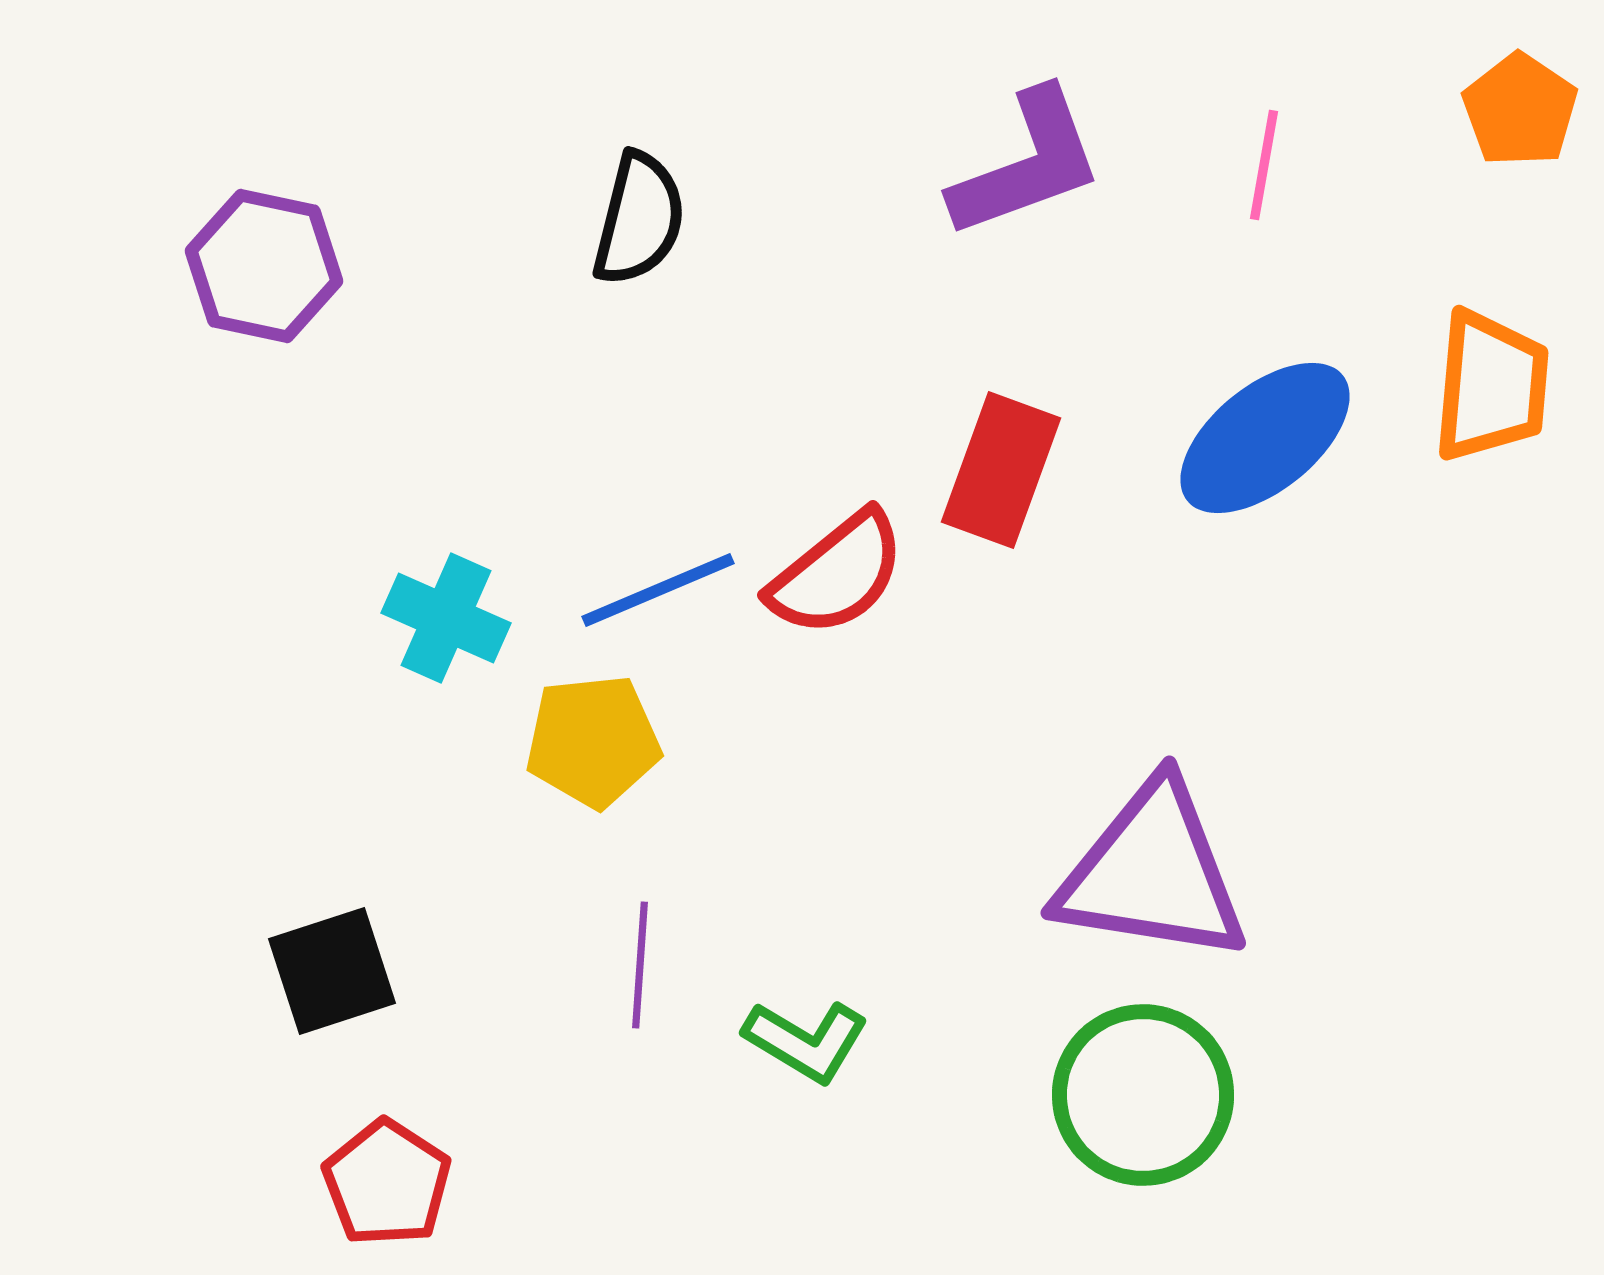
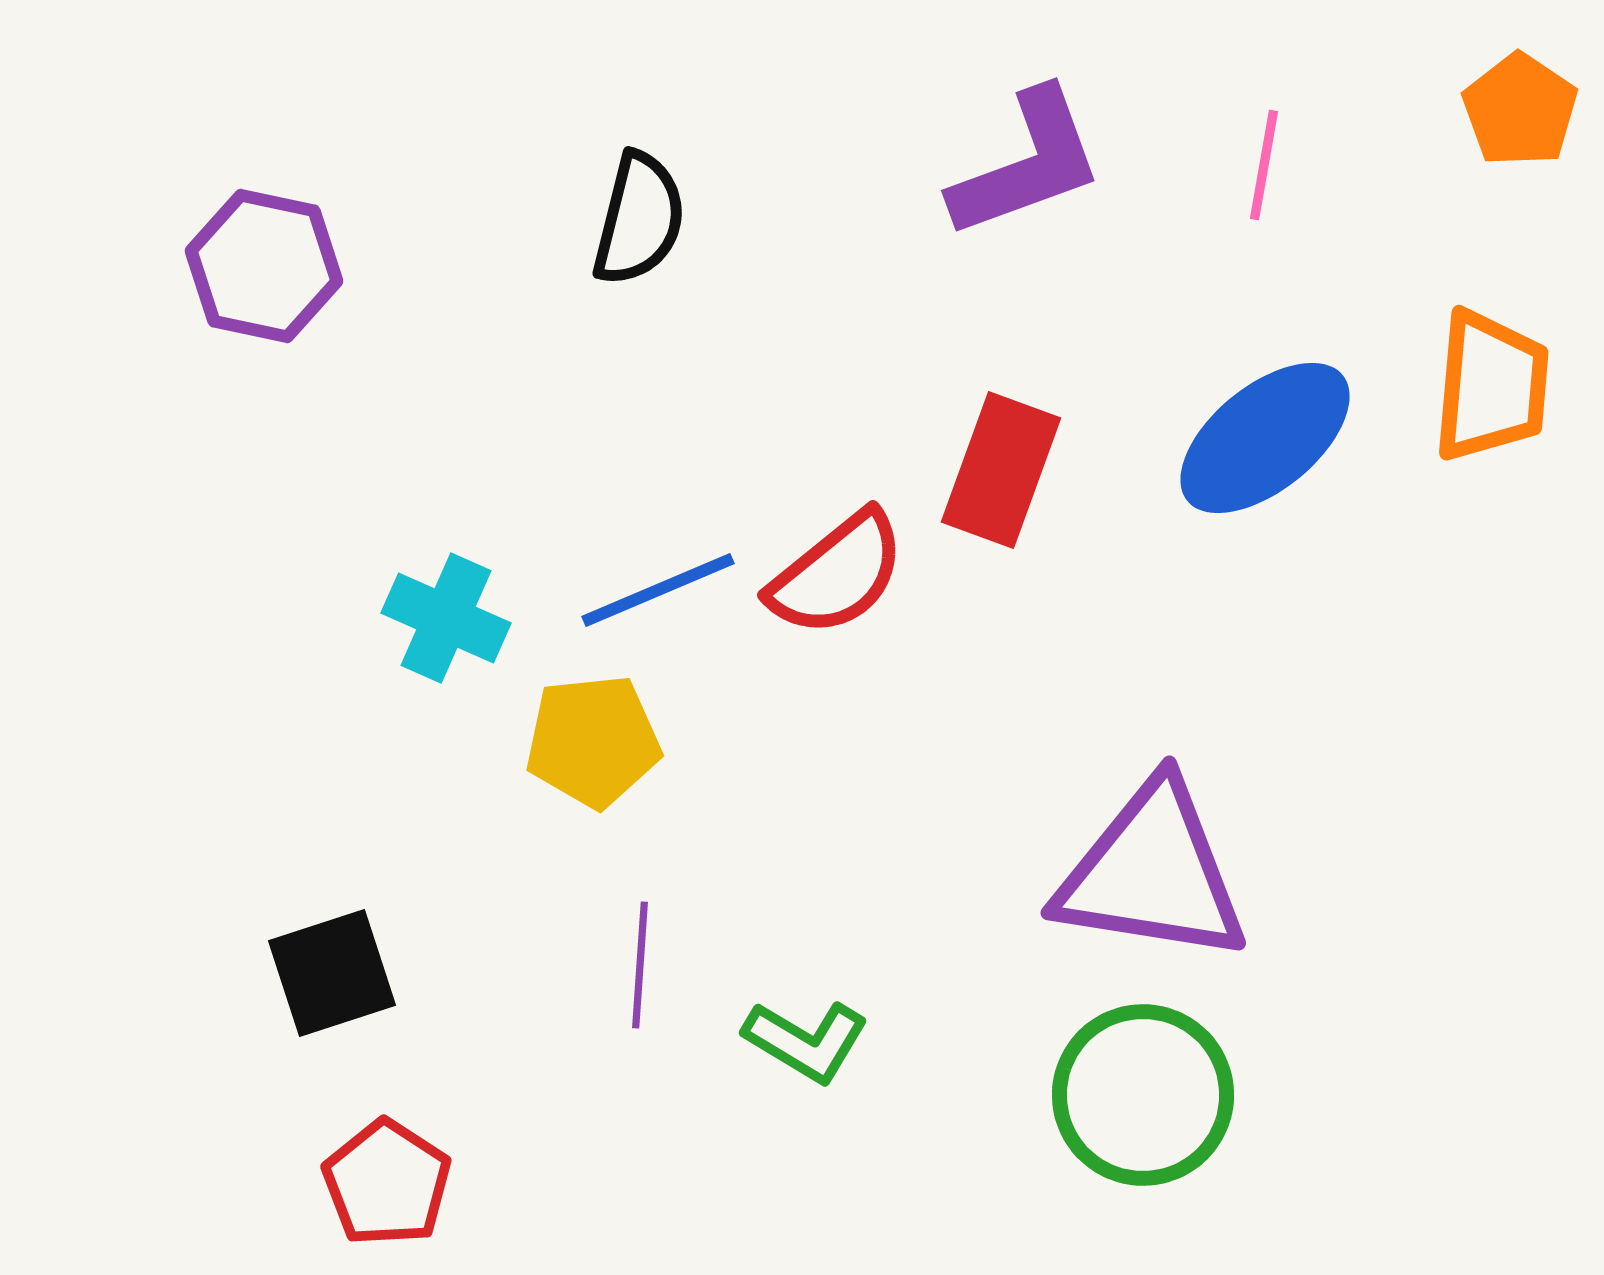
black square: moved 2 px down
